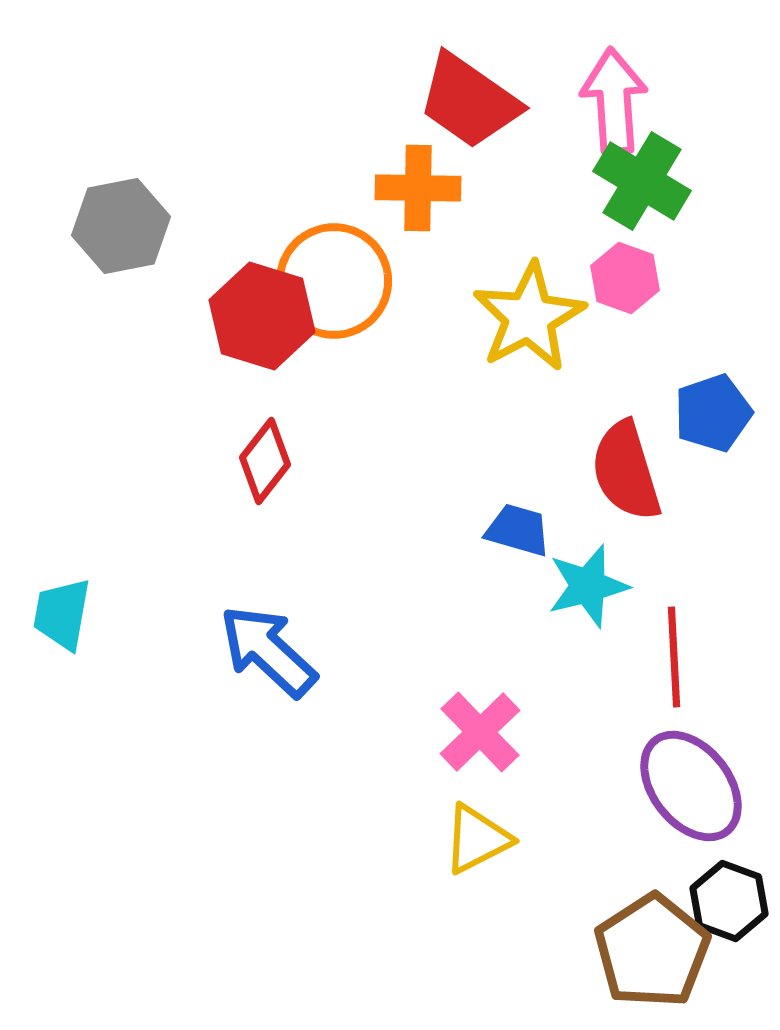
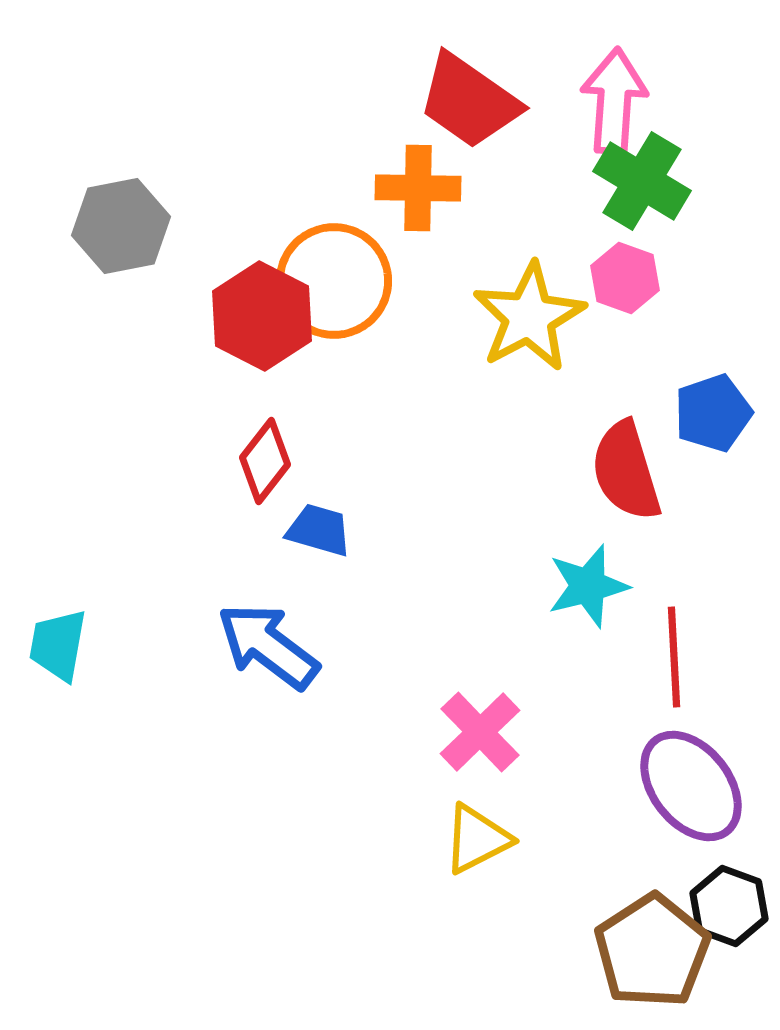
pink arrow: rotated 8 degrees clockwise
red hexagon: rotated 10 degrees clockwise
blue trapezoid: moved 199 px left
cyan trapezoid: moved 4 px left, 31 px down
blue arrow: moved 5 px up; rotated 6 degrees counterclockwise
black hexagon: moved 5 px down
